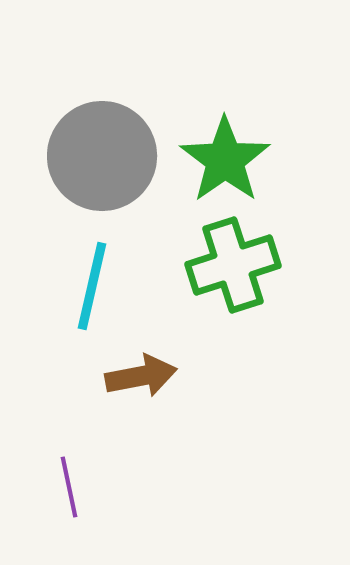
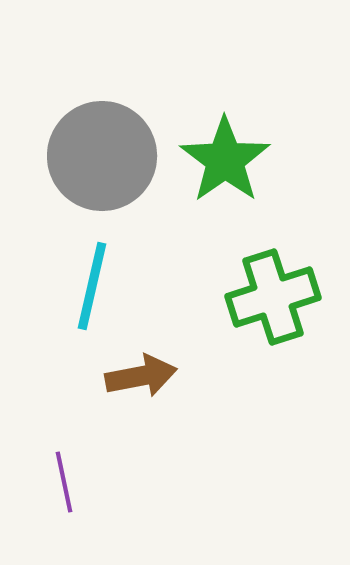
green cross: moved 40 px right, 32 px down
purple line: moved 5 px left, 5 px up
